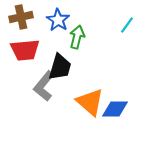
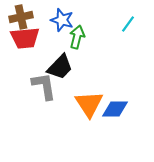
blue star: moved 4 px right; rotated 15 degrees counterclockwise
cyan line: moved 1 px right, 1 px up
red trapezoid: moved 12 px up
black trapezoid: rotated 28 degrees clockwise
gray L-shape: rotated 132 degrees clockwise
orange triangle: moved 1 px left, 2 px down; rotated 16 degrees clockwise
